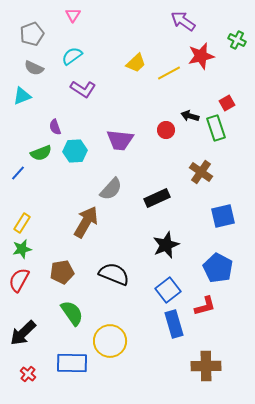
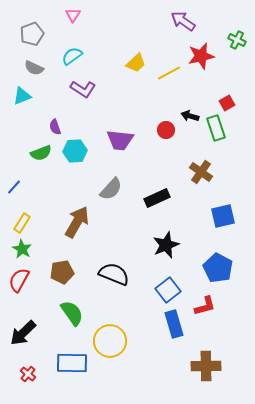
blue line at (18, 173): moved 4 px left, 14 px down
brown arrow at (86, 222): moved 9 px left
green star at (22, 249): rotated 30 degrees counterclockwise
